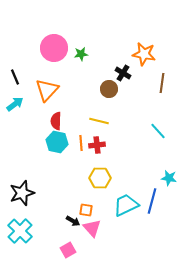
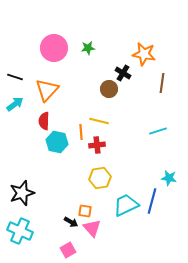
green star: moved 7 px right, 6 px up
black line: rotated 49 degrees counterclockwise
red semicircle: moved 12 px left
cyan line: rotated 66 degrees counterclockwise
orange line: moved 11 px up
yellow hexagon: rotated 10 degrees counterclockwise
orange square: moved 1 px left, 1 px down
black arrow: moved 2 px left, 1 px down
cyan cross: rotated 20 degrees counterclockwise
